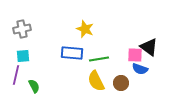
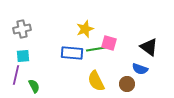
yellow star: rotated 30 degrees clockwise
pink square: moved 26 px left, 12 px up; rotated 14 degrees clockwise
green line: moved 3 px left, 10 px up
brown circle: moved 6 px right, 1 px down
